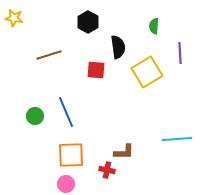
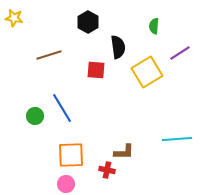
purple line: rotated 60 degrees clockwise
blue line: moved 4 px left, 4 px up; rotated 8 degrees counterclockwise
